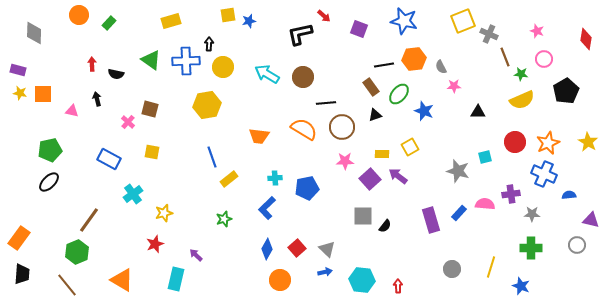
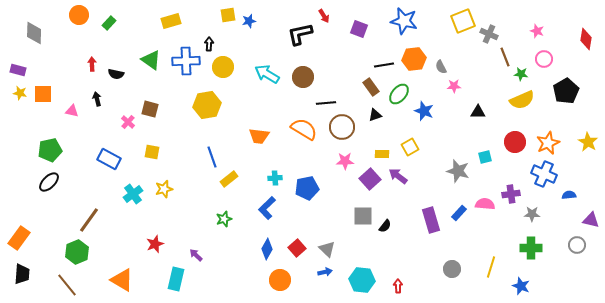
red arrow at (324, 16): rotated 16 degrees clockwise
yellow star at (164, 213): moved 24 px up
